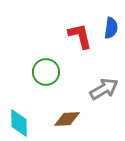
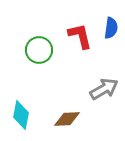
green circle: moved 7 px left, 22 px up
cyan diamond: moved 2 px right, 8 px up; rotated 12 degrees clockwise
